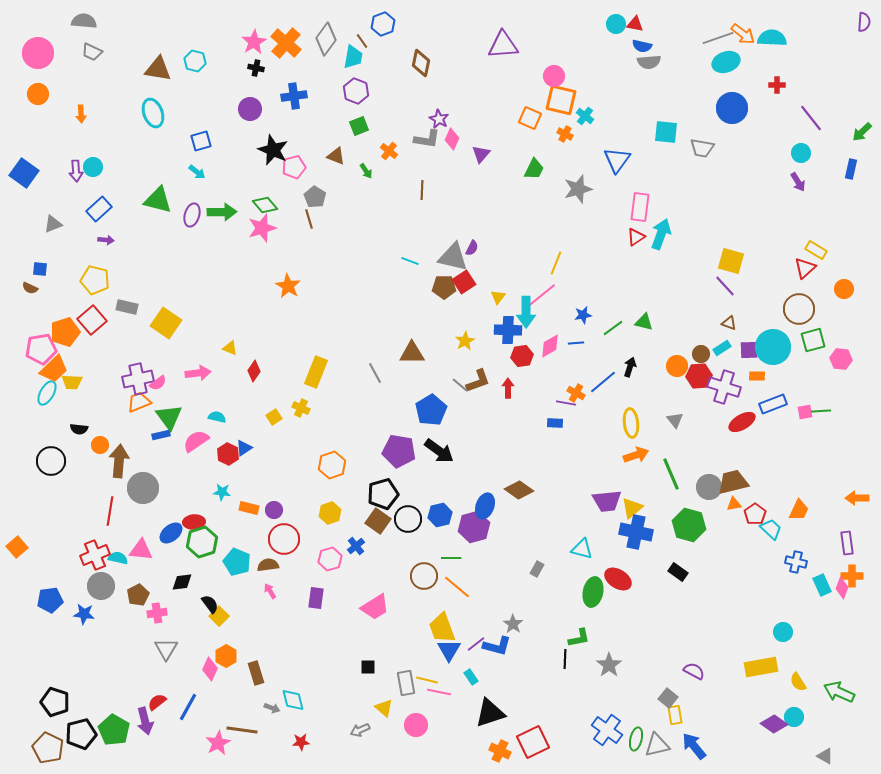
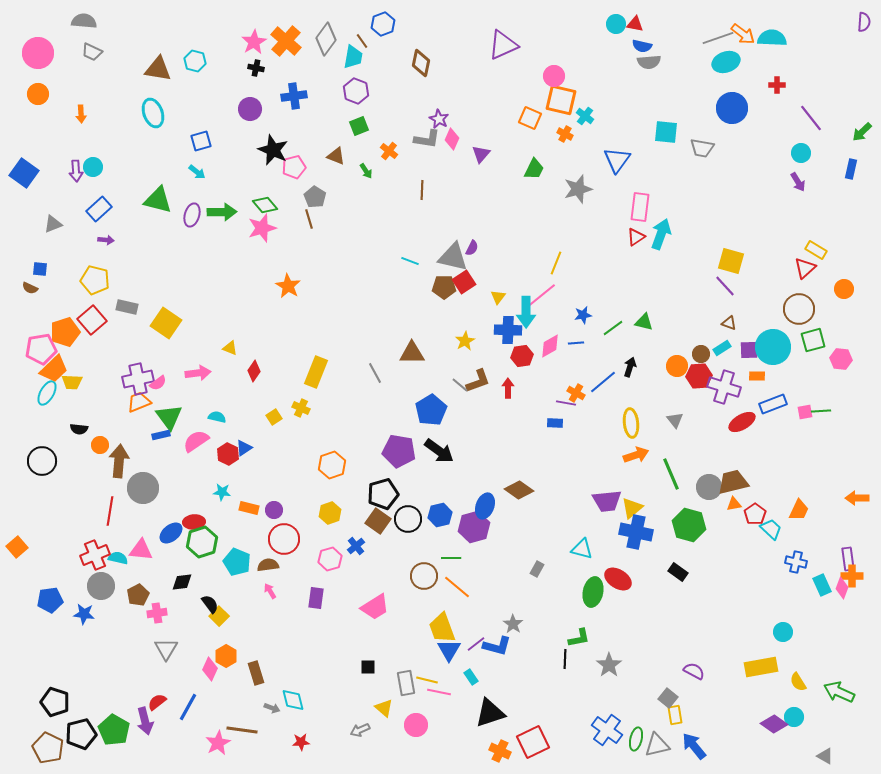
orange cross at (286, 43): moved 2 px up
purple triangle at (503, 45): rotated 20 degrees counterclockwise
black circle at (51, 461): moved 9 px left
purple rectangle at (847, 543): moved 1 px right, 16 px down
